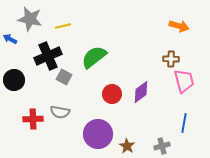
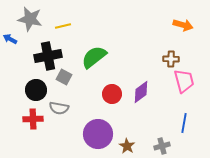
orange arrow: moved 4 px right, 1 px up
black cross: rotated 12 degrees clockwise
black circle: moved 22 px right, 10 px down
gray semicircle: moved 1 px left, 4 px up
